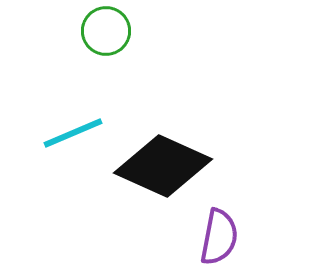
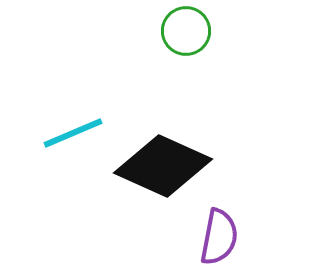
green circle: moved 80 px right
